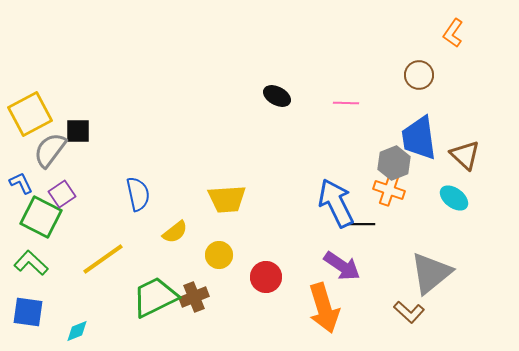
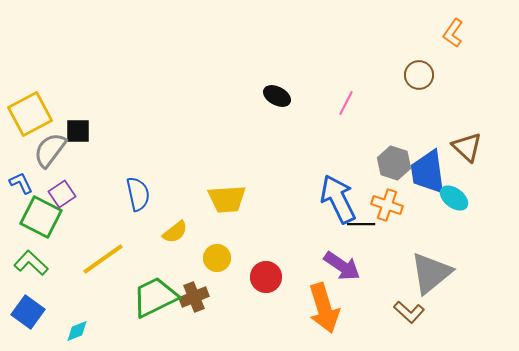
pink line: rotated 65 degrees counterclockwise
blue trapezoid: moved 9 px right, 34 px down
brown triangle: moved 2 px right, 8 px up
gray hexagon: rotated 20 degrees counterclockwise
orange cross: moved 2 px left, 15 px down
blue arrow: moved 2 px right, 4 px up
yellow circle: moved 2 px left, 3 px down
blue square: rotated 28 degrees clockwise
